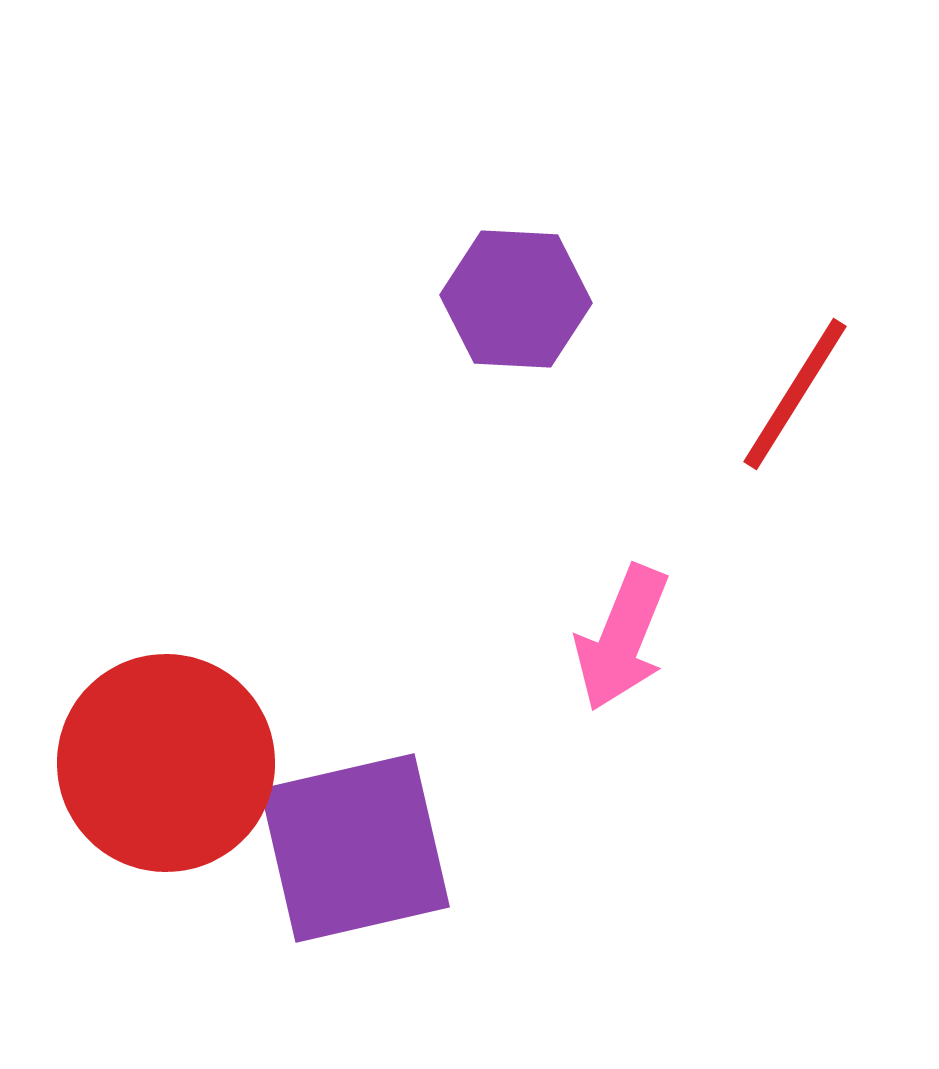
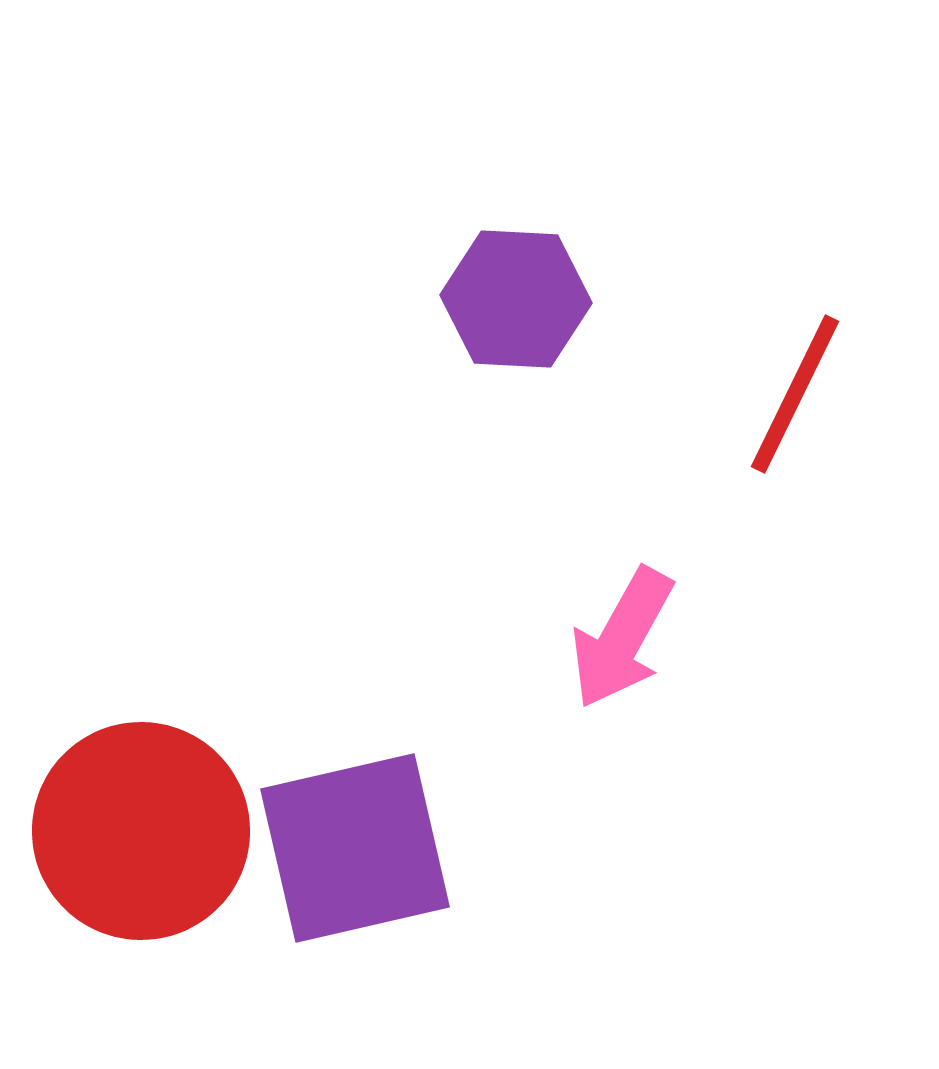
red line: rotated 6 degrees counterclockwise
pink arrow: rotated 7 degrees clockwise
red circle: moved 25 px left, 68 px down
